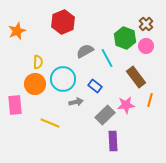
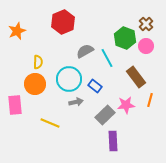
cyan circle: moved 6 px right
